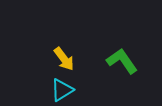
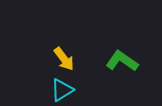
green L-shape: rotated 20 degrees counterclockwise
